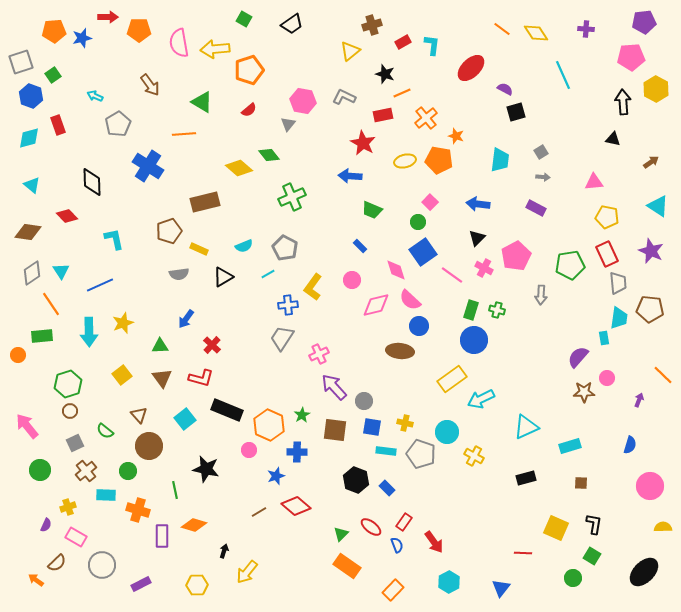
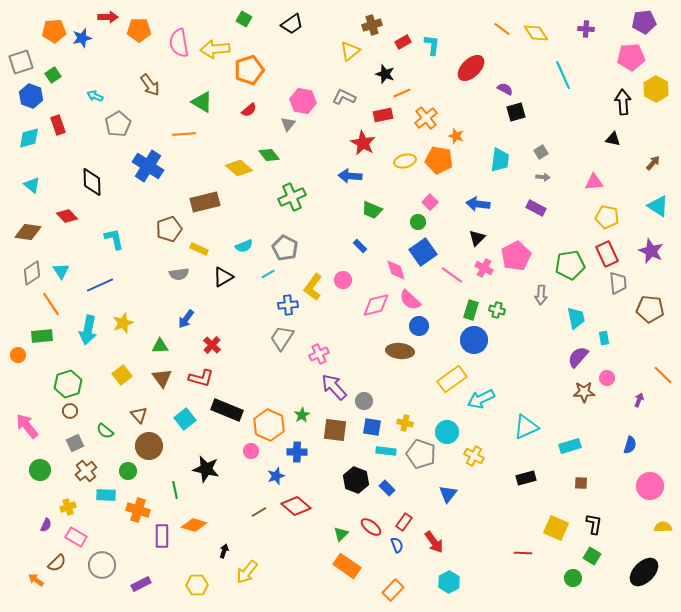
brown arrow at (651, 162): moved 2 px right, 1 px down; rotated 14 degrees counterclockwise
brown pentagon at (169, 231): moved 2 px up
pink circle at (352, 280): moved 9 px left
cyan trapezoid at (619, 318): moved 43 px left; rotated 20 degrees counterclockwise
cyan arrow at (89, 332): moved 1 px left, 2 px up; rotated 12 degrees clockwise
pink circle at (249, 450): moved 2 px right, 1 px down
blue triangle at (501, 588): moved 53 px left, 94 px up
